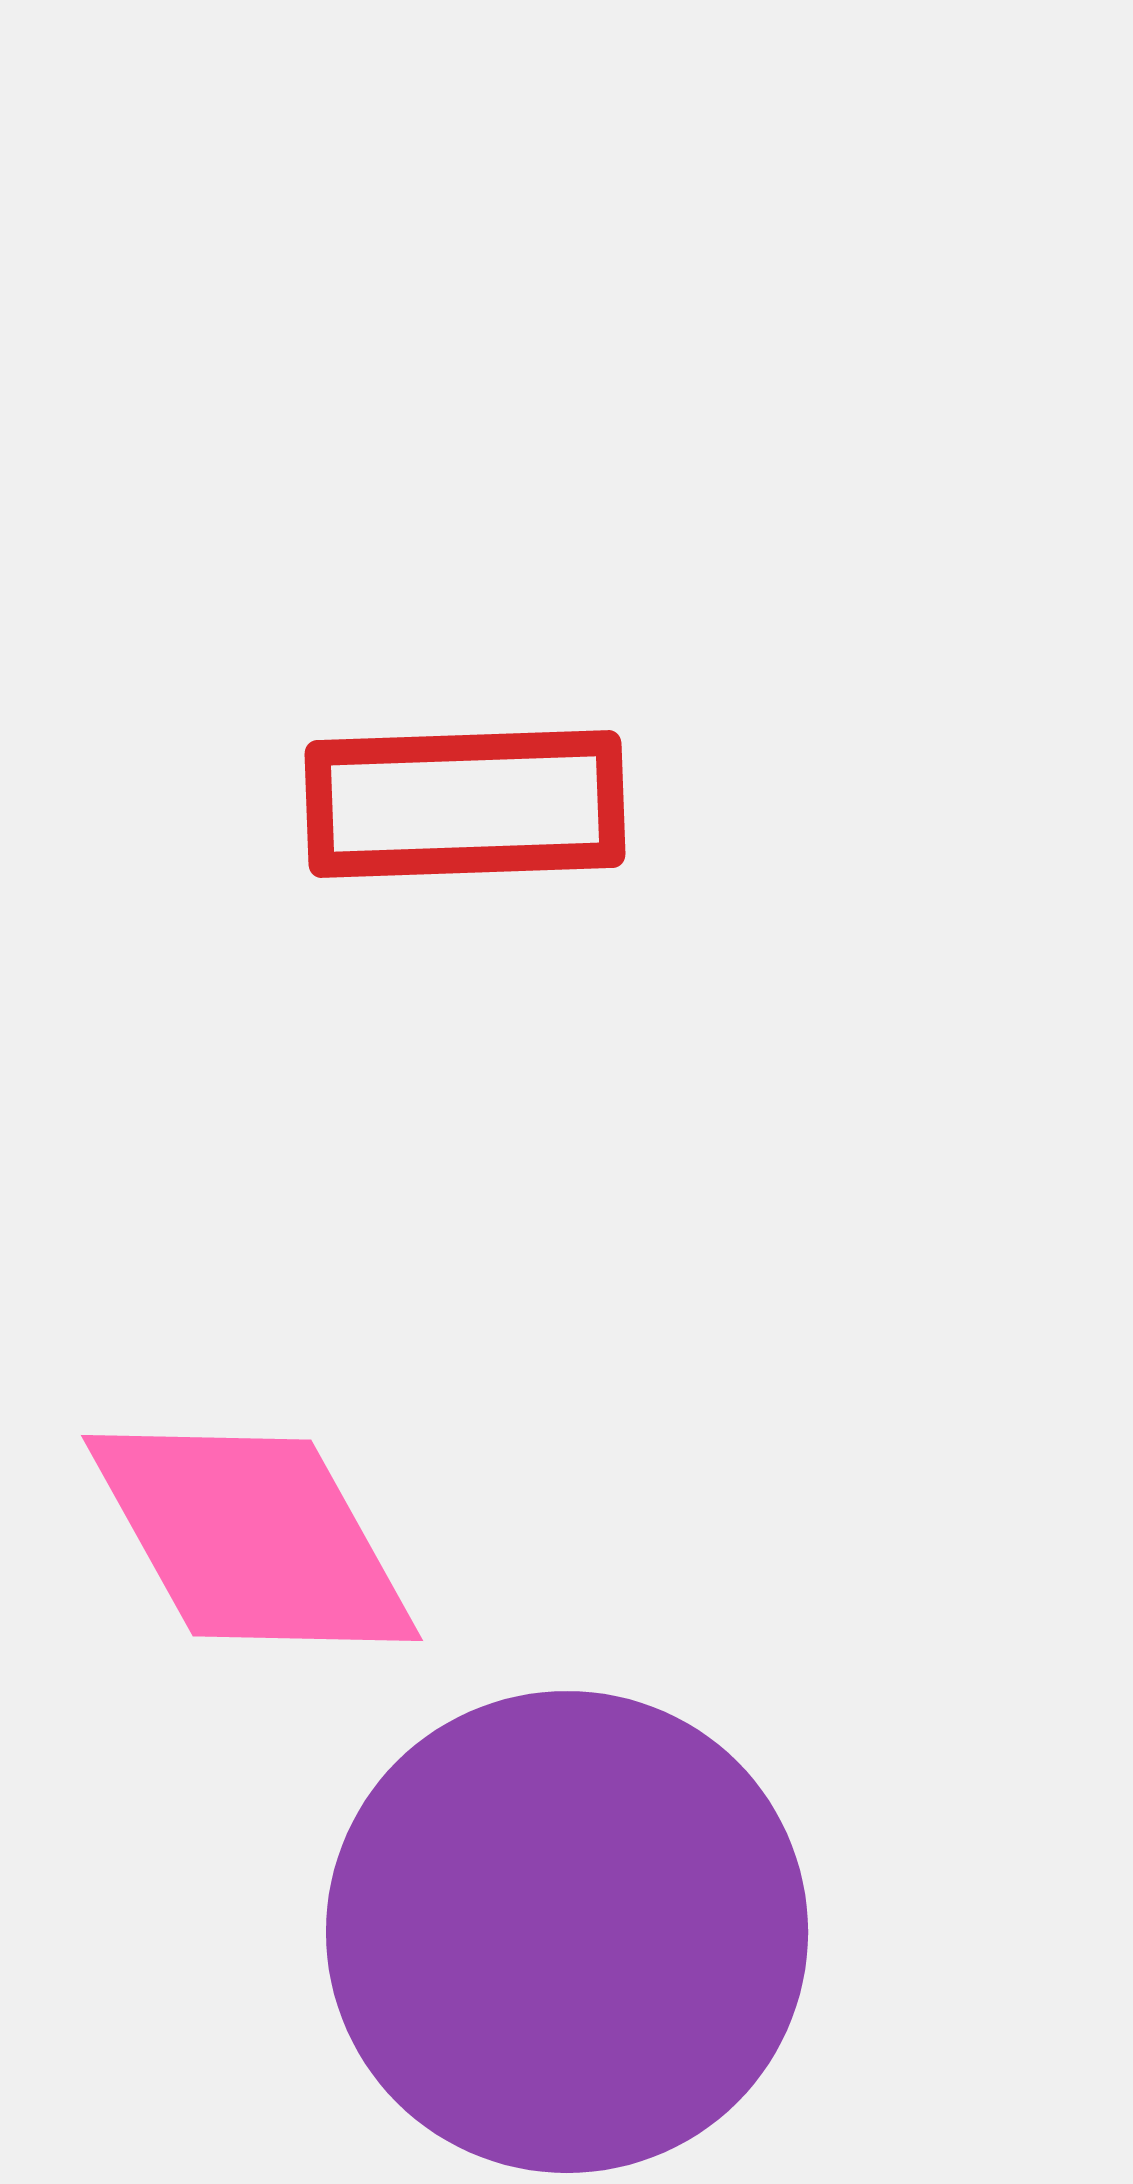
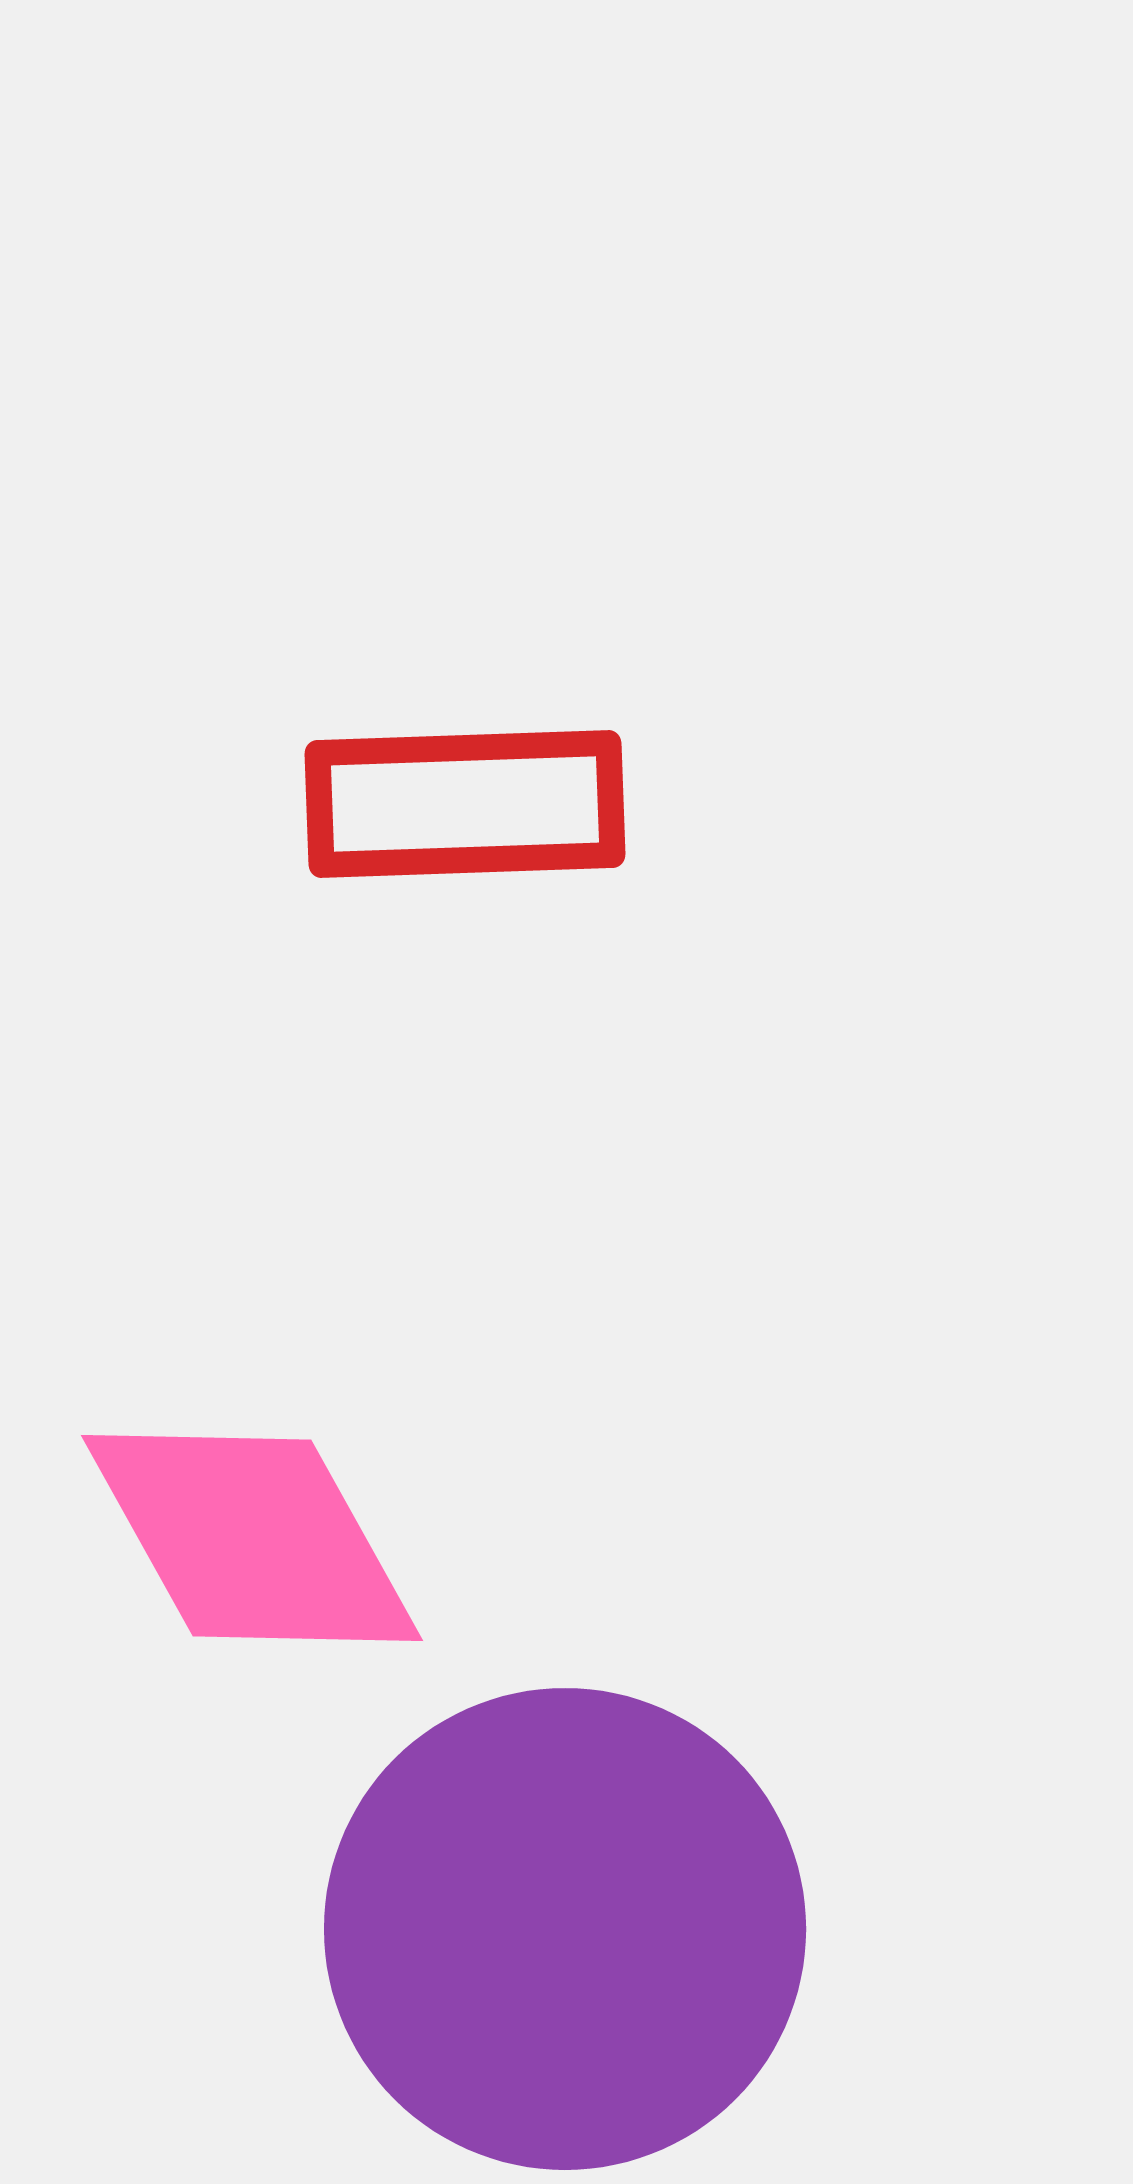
purple circle: moved 2 px left, 3 px up
